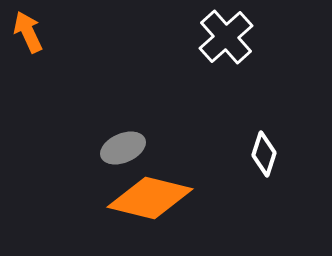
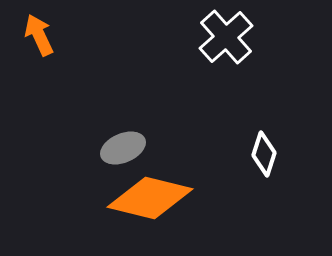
orange arrow: moved 11 px right, 3 px down
